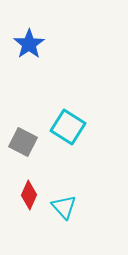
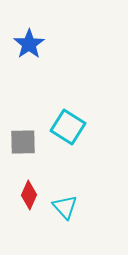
gray square: rotated 28 degrees counterclockwise
cyan triangle: moved 1 px right
